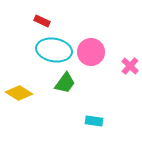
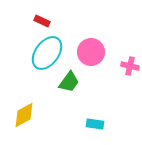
cyan ellipse: moved 7 px left, 3 px down; rotated 64 degrees counterclockwise
pink cross: rotated 30 degrees counterclockwise
green trapezoid: moved 4 px right, 1 px up
yellow diamond: moved 5 px right, 22 px down; rotated 60 degrees counterclockwise
cyan rectangle: moved 1 px right, 3 px down
